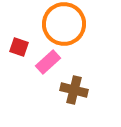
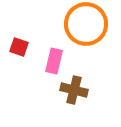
orange circle: moved 22 px right
pink rectangle: moved 6 px right, 1 px up; rotated 35 degrees counterclockwise
